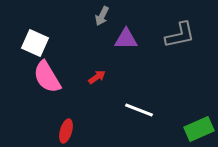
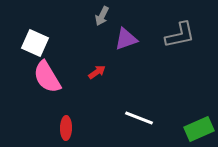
purple triangle: rotated 20 degrees counterclockwise
red arrow: moved 5 px up
white line: moved 8 px down
red ellipse: moved 3 px up; rotated 15 degrees counterclockwise
